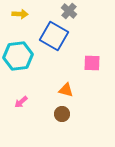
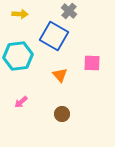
orange triangle: moved 6 px left, 15 px up; rotated 35 degrees clockwise
